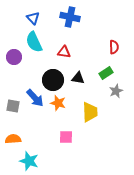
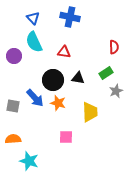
purple circle: moved 1 px up
